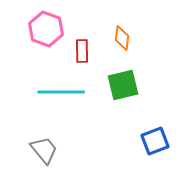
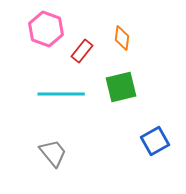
red rectangle: rotated 40 degrees clockwise
green square: moved 2 px left, 2 px down
cyan line: moved 2 px down
blue square: rotated 8 degrees counterclockwise
gray trapezoid: moved 9 px right, 3 px down
